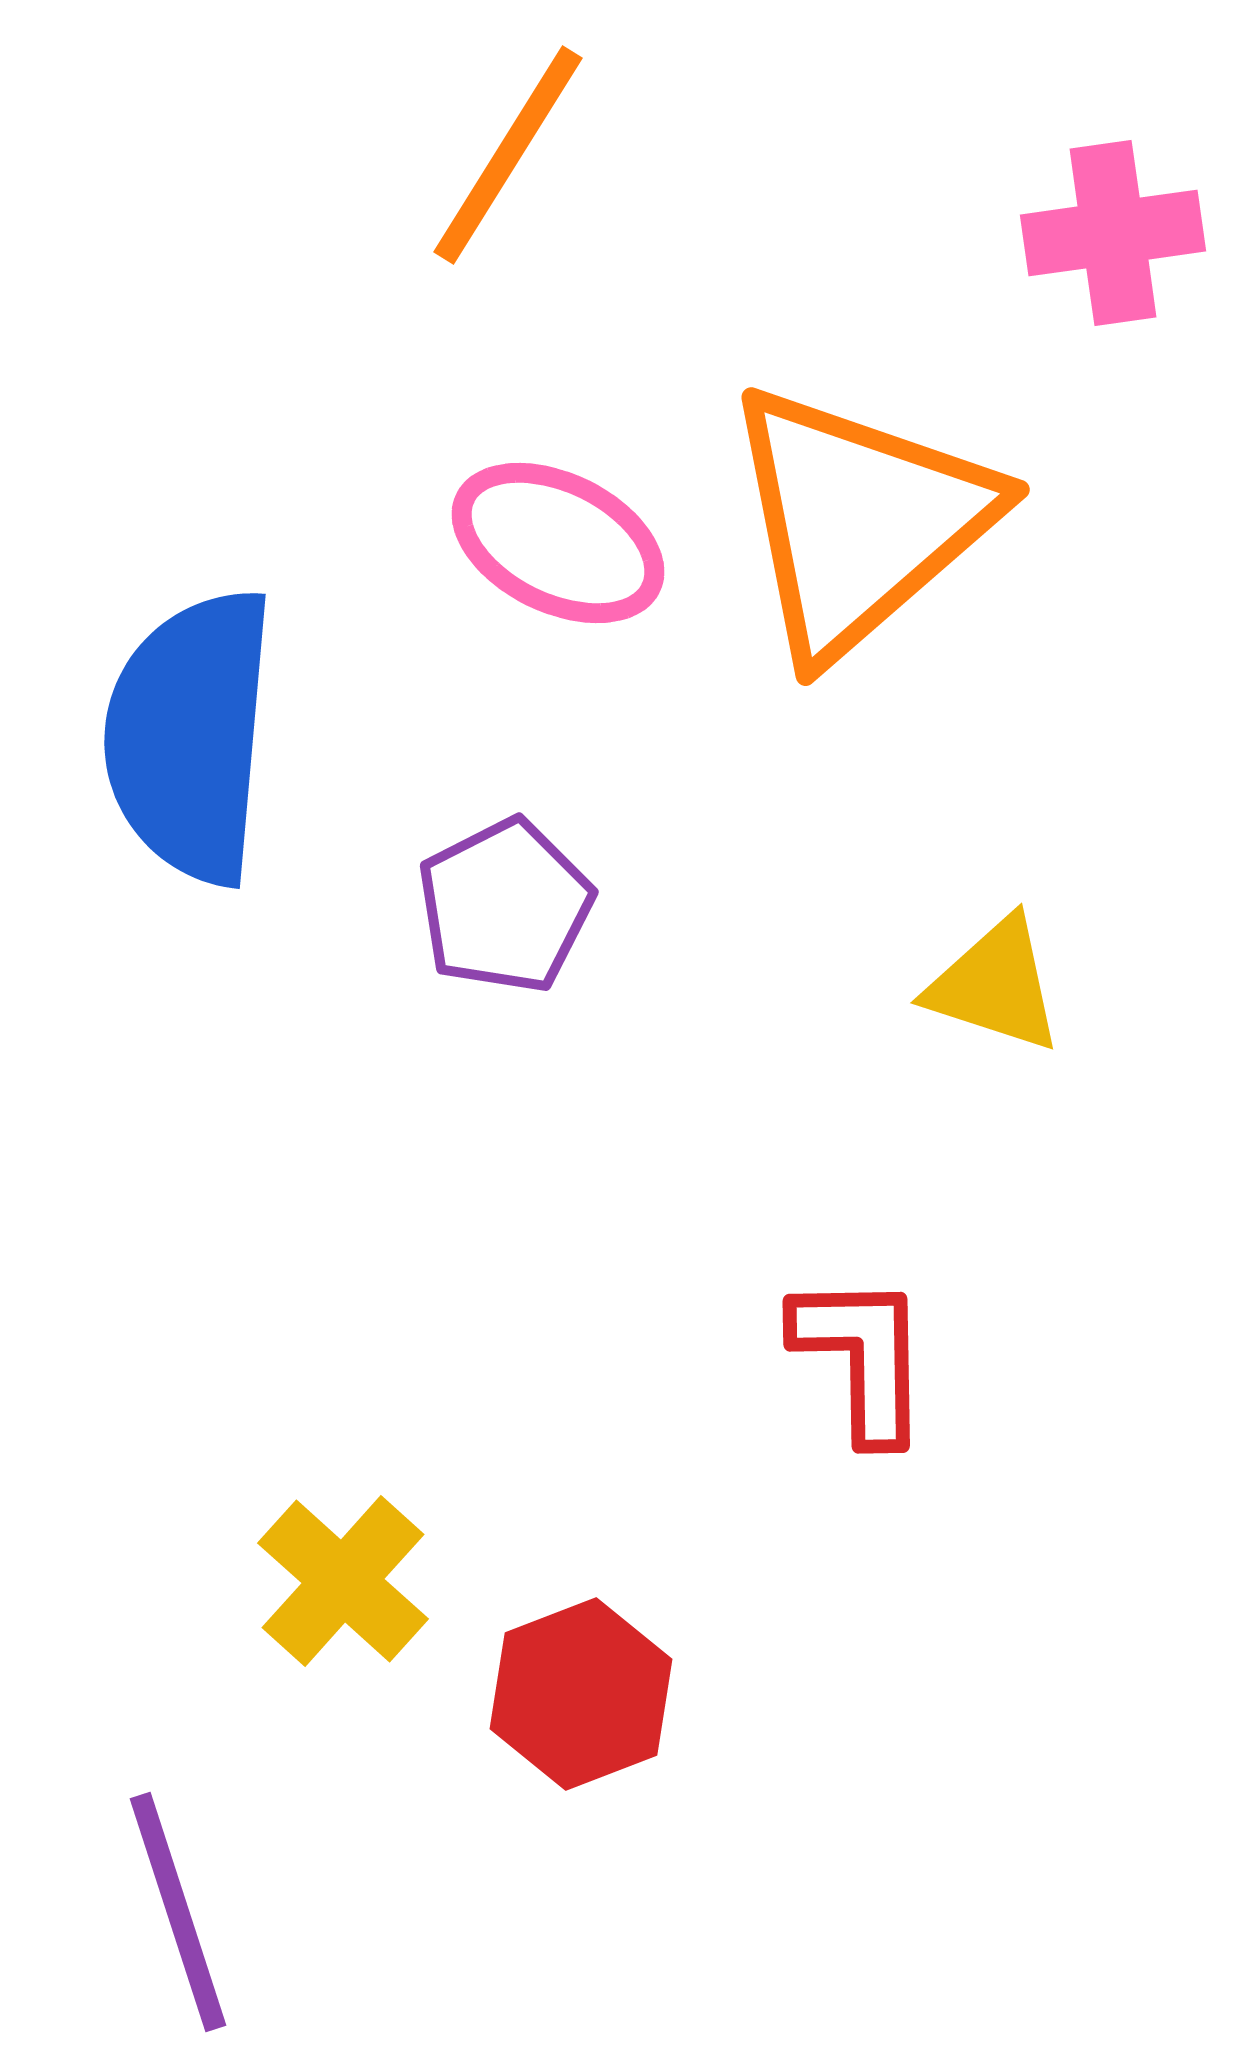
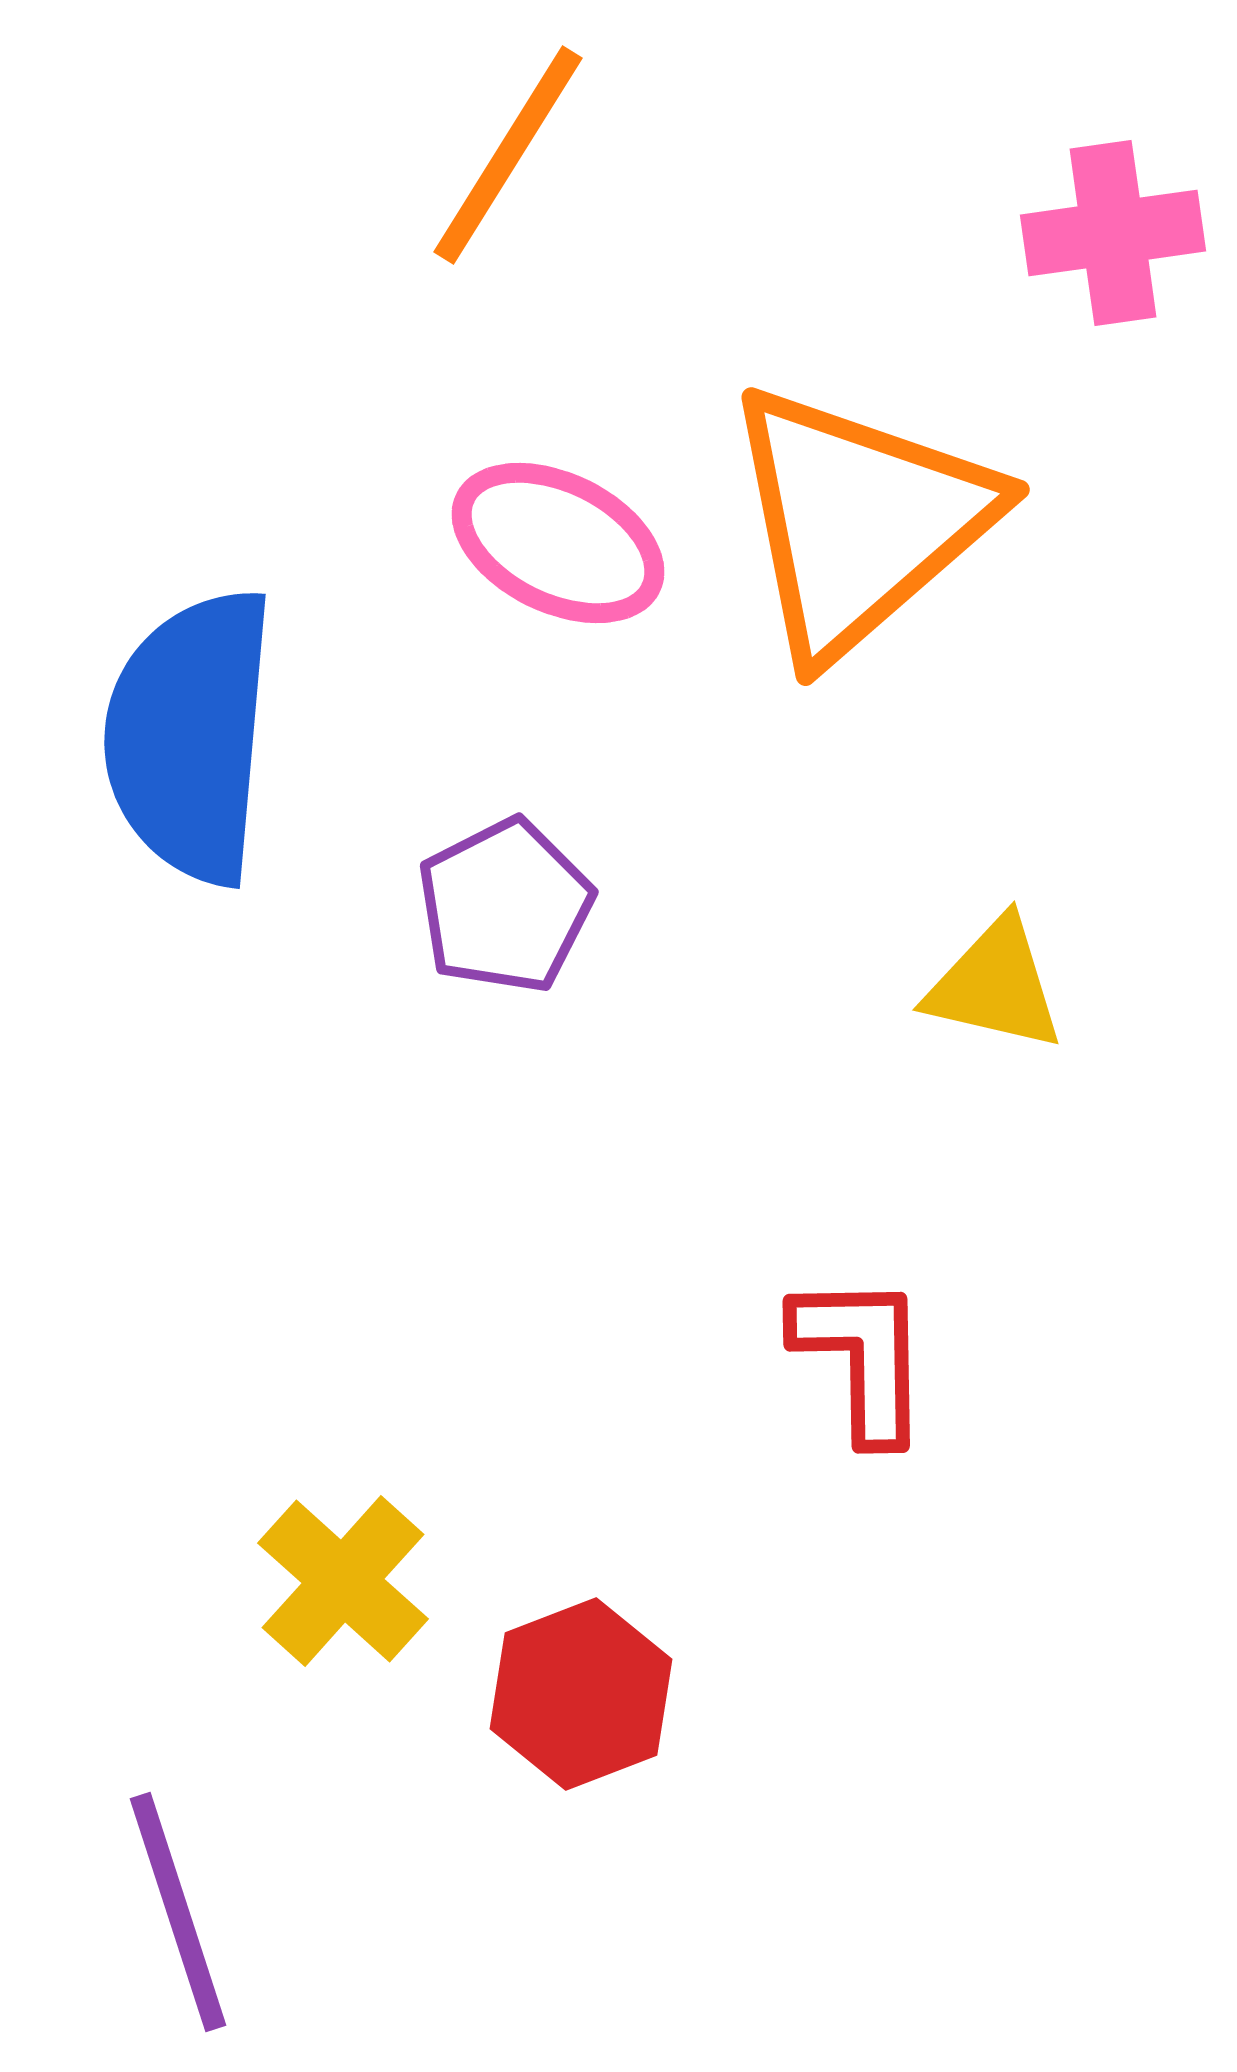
yellow triangle: rotated 5 degrees counterclockwise
